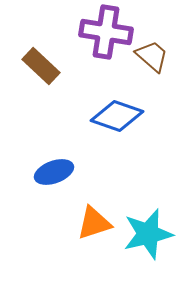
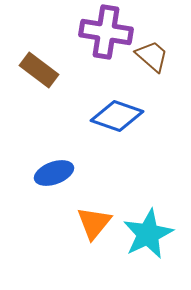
brown rectangle: moved 2 px left, 4 px down; rotated 6 degrees counterclockwise
blue ellipse: moved 1 px down
orange triangle: rotated 33 degrees counterclockwise
cyan star: rotated 12 degrees counterclockwise
